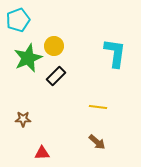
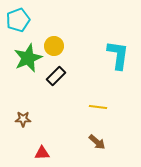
cyan L-shape: moved 3 px right, 2 px down
